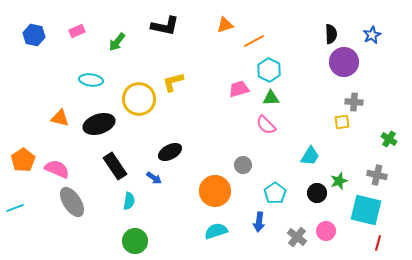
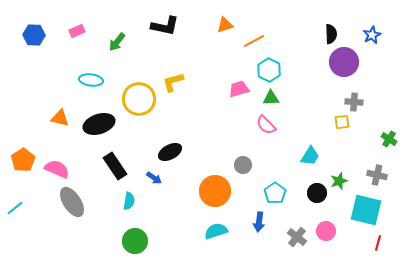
blue hexagon at (34, 35): rotated 10 degrees counterclockwise
cyan line at (15, 208): rotated 18 degrees counterclockwise
